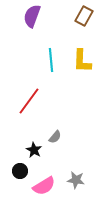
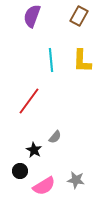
brown rectangle: moved 5 px left
